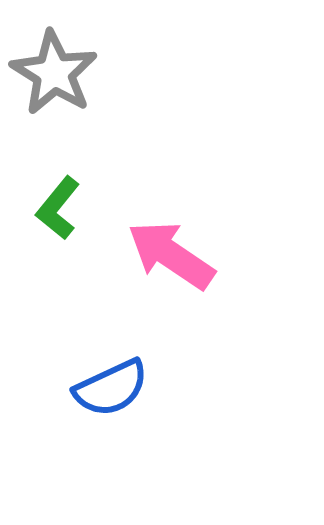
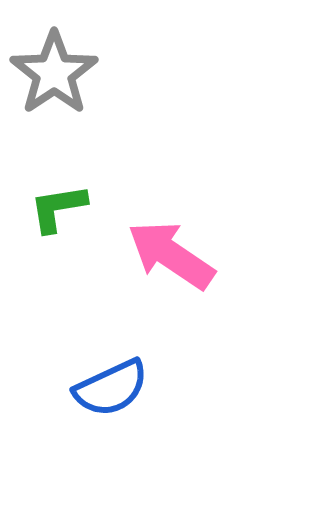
gray star: rotated 6 degrees clockwise
green L-shape: rotated 42 degrees clockwise
